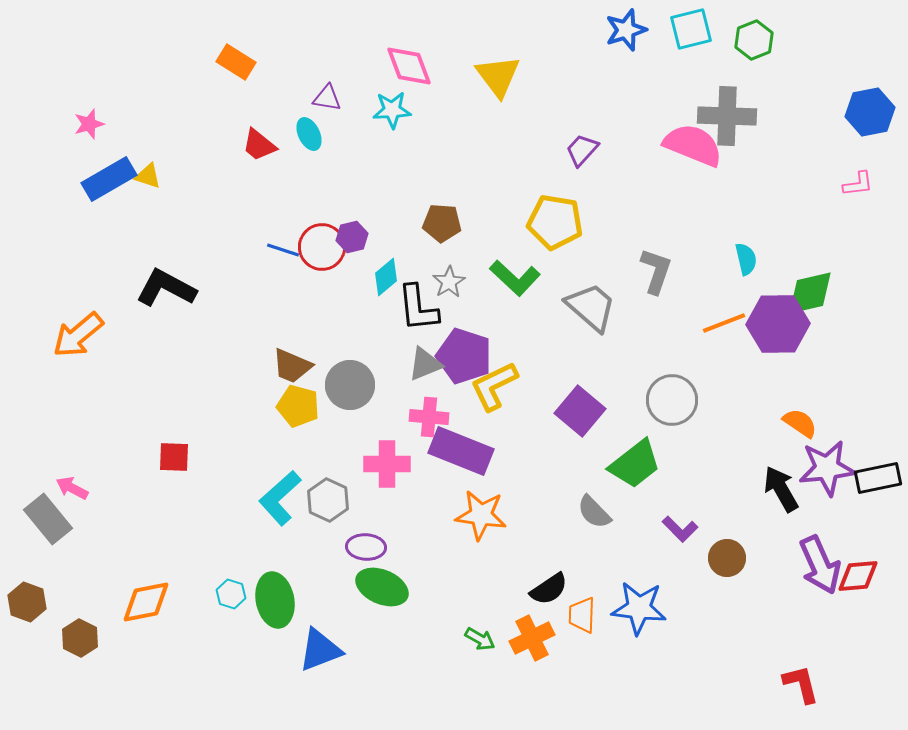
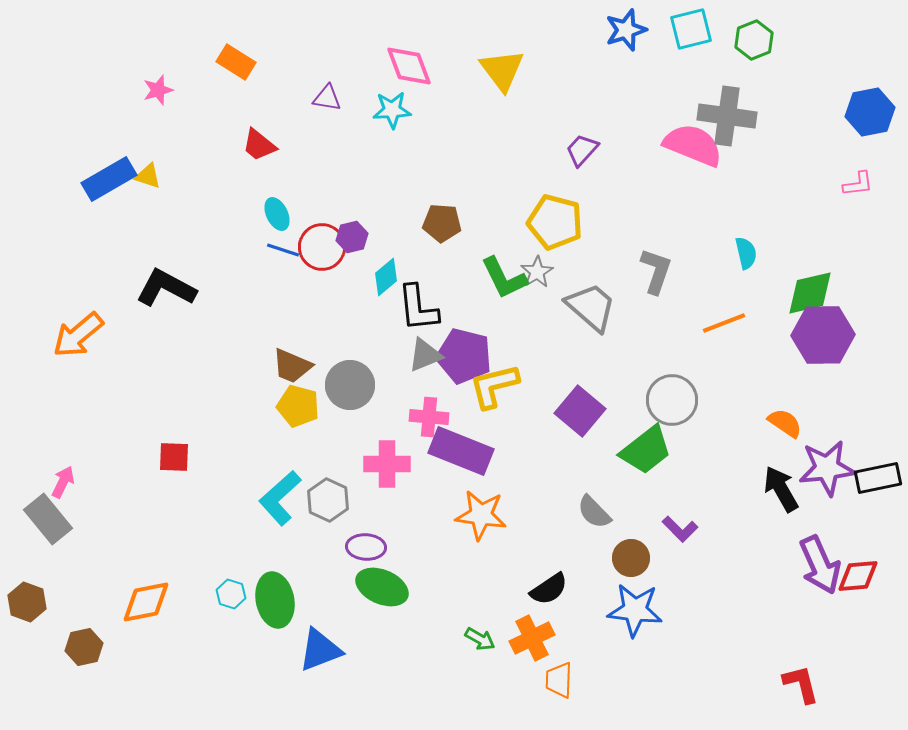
yellow triangle at (498, 76): moved 4 px right, 6 px up
gray cross at (727, 116): rotated 6 degrees clockwise
pink star at (89, 124): moved 69 px right, 34 px up
cyan ellipse at (309, 134): moved 32 px left, 80 px down
yellow pentagon at (555, 222): rotated 6 degrees clockwise
cyan semicircle at (746, 259): moved 6 px up
green L-shape at (515, 278): moved 11 px left; rotated 21 degrees clockwise
gray star at (449, 282): moved 88 px right, 10 px up
purple hexagon at (778, 324): moved 45 px right, 11 px down
purple pentagon at (464, 356): rotated 4 degrees counterclockwise
gray triangle at (425, 364): moved 9 px up
yellow L-shape at (494, 386): rotated 12 degrees clockwise
orange semicircle at (800, 423): moved 15 px left
green trapezoid at (635, 464): moved 11 px right, 14 px up
pink arrow at (72, 488): moved 9 px left, 6 px up; rotated 88 degrees clockwise
brown circle at (727, 558): moved 96 px left
blue star at (639, 608): moved 4 px left, 2 px down
orange trapezoid at (582, 615): moved 23 px left, 65 px down
brown hexagon at (80, 638): moved 4 px right, 9 px down; rotated 21 degrees clockwise
